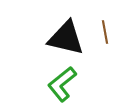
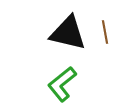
black triangle: moved 2 px right, 5 px up
